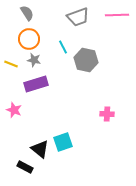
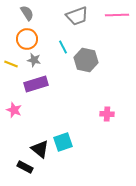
gray trapezoid: moved 1 px left, 1 px up
orange circle: moved 2 px left
